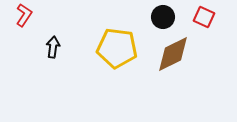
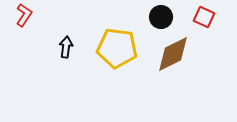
black circle: moved 2 px left
black arrow: moved 13 px right
